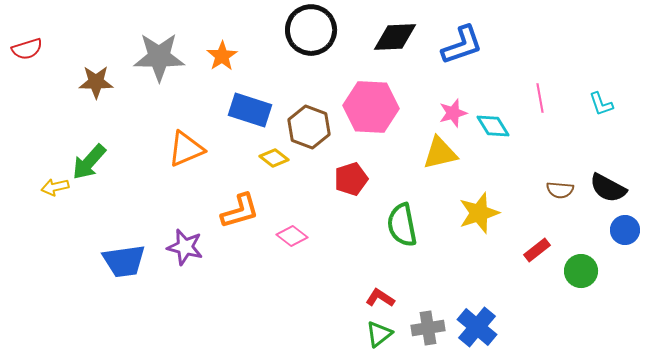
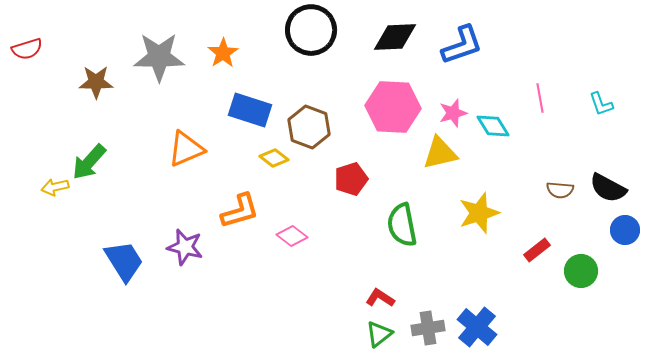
orange star: moved 1 px right, 3 px up
pink hexagon: moved 22 px right
blue trapezoid: rotated 114 degrees counterclockwise
